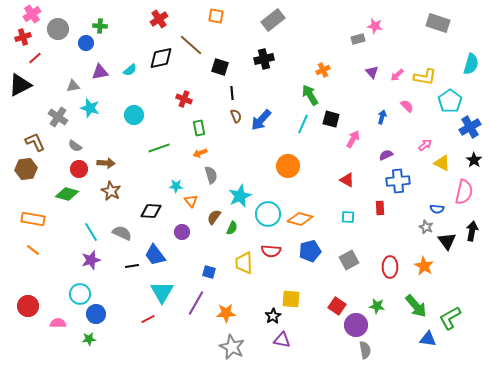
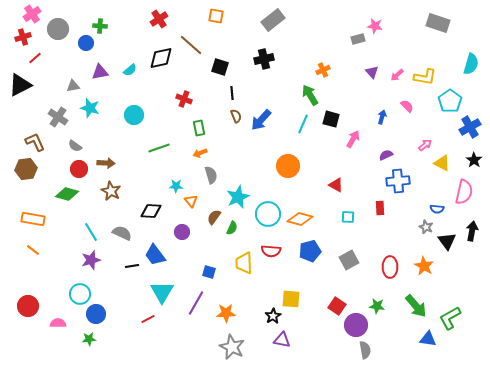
red triangle at (347, 180): moved 11 px left, 5 px down
cyan star at (240, 196): moved 2 px left, 1 px down
